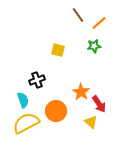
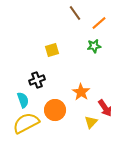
brown line: moved 3 px left, 2 px up
yellow square: moved 6 px left; rotated 32 degrees counterclockwise
red arrow: moved 6 px right, 4 px down
orange circle: moved 1 px left, 1 px up
yellow triangle: rotated 32 degrees clockwise
